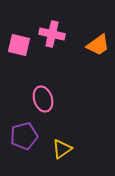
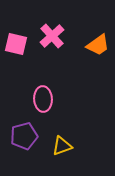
pink cross: moved 2 px down; rotated 35 degrees clockwise
pink square: moved 3 px left, 1 px up
pink ellipse: rotated 15 degrees clockwise
yellow triangle: moved 3 px up; rotated 15 degrees clockwise
